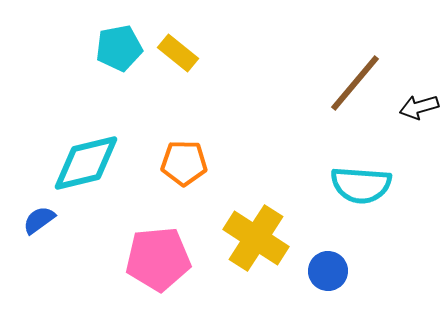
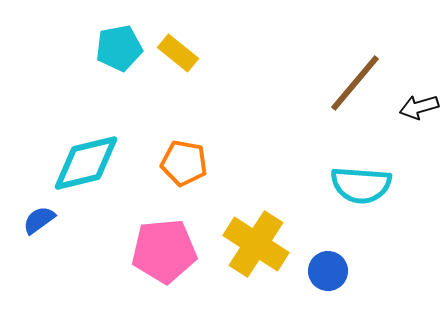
orange pentagon: rotated 9 degrees clockwise
yellow cross: moved 6 px down
pink pentagon: moved 6 px right, 8 px up
